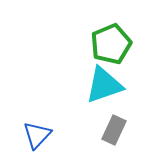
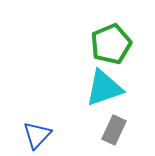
cyan triangle: moved 3 px down
